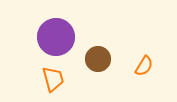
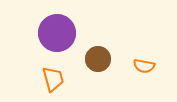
purple circle: moved 1 px right, 4 px up
orange semicircle: rotated 70 degrees clockwise
